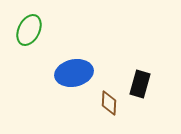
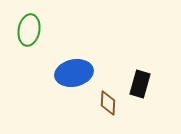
green ellipse: rotated 16 degrees counterclockwise
brown diamond: moved 1 px left
